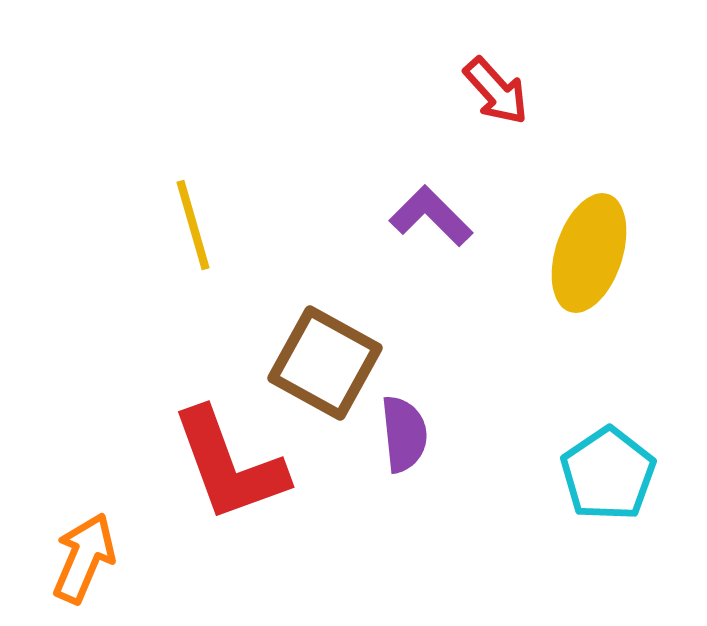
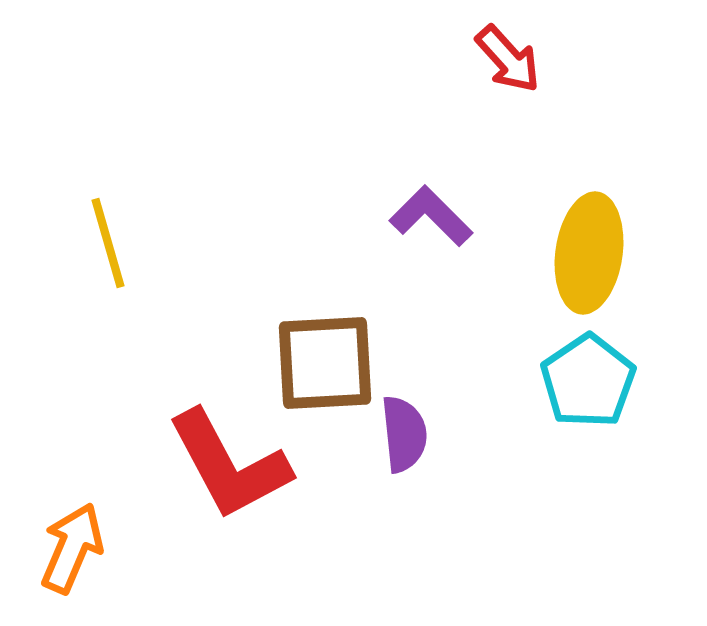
red arrow: moved 12 px right, 32 px up
yellow line: moved 85 px left, 18 px down
yellow ellipse: rotated 10 degrees counterclockwise
brown square: rotated 32 degrees counterclockwise
red L-shape: rotated 8 degrees counterclockwise
cyan pentagon: moved 20 px left, 93 px up
orange arrow: moved 12 px left, 10 px up
